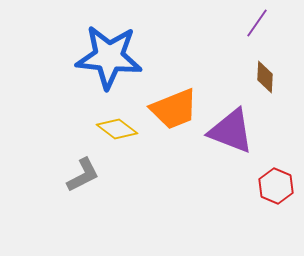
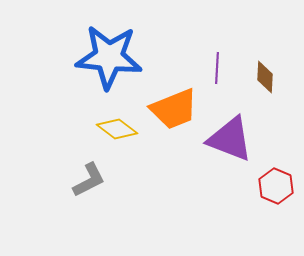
purple line: moved 40 px left, 45 px down; rotated 32 degrees counterclockwise
purple triangle: moved 1 px left, 8 px down
gray L-shape: moved 6 px right, 5 px down
